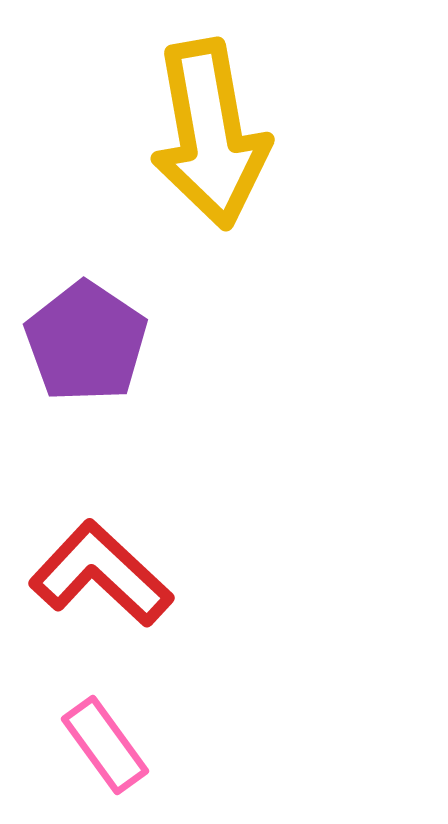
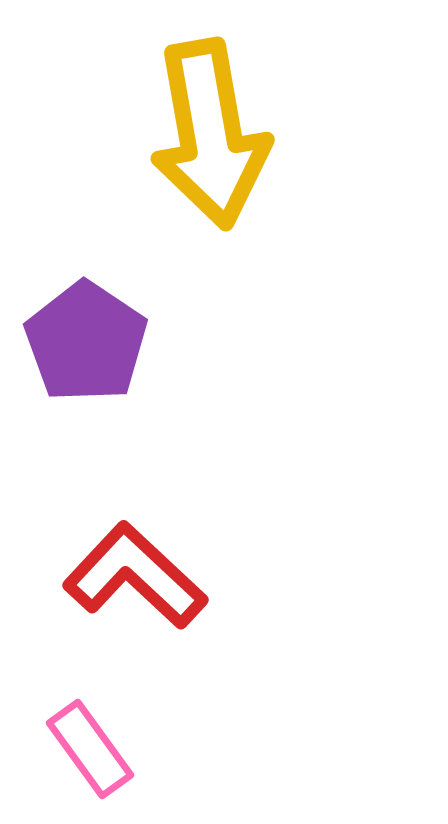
red L-shape: moved 34 px right, 2 px down
pink rectangle: moved 15 px left, 4 px down
